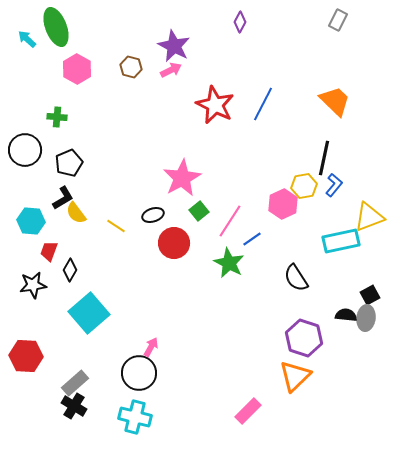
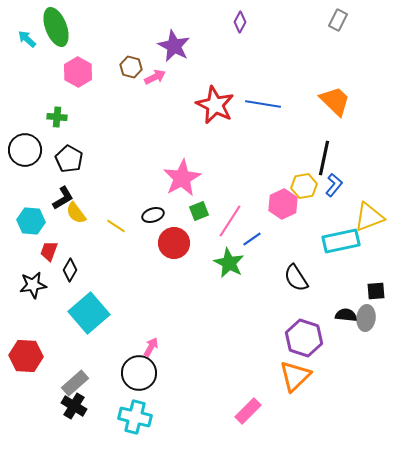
pink hexagon at (77, 69): moved 1 px right, 3 px down
pink arrow at (171, 70): moved 16 px left, 7 px down
blue line at (263, 104): rotated 72 degrees clockwise
black pentagon at (69, 163): moved 4 px up; rotated 20 degrees counterclockwise
green square at (199, 211): rotated 18 degrees clockwise
black square at (370, 295): moved 6 px right, 4 px up; rotated 24 degrees clockwise
